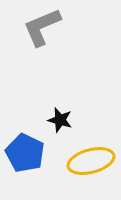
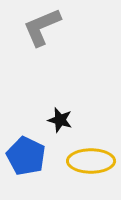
blue pentagon: moved 1 px right, 3 px down
yellow ellipse: rotated 15 degrees clockwise
